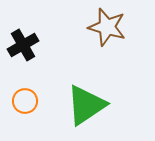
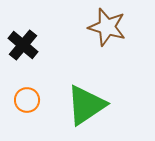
black cross: rotated 20 degrees counterclockwise
orange circle: moved 2 px right, 1 px up
